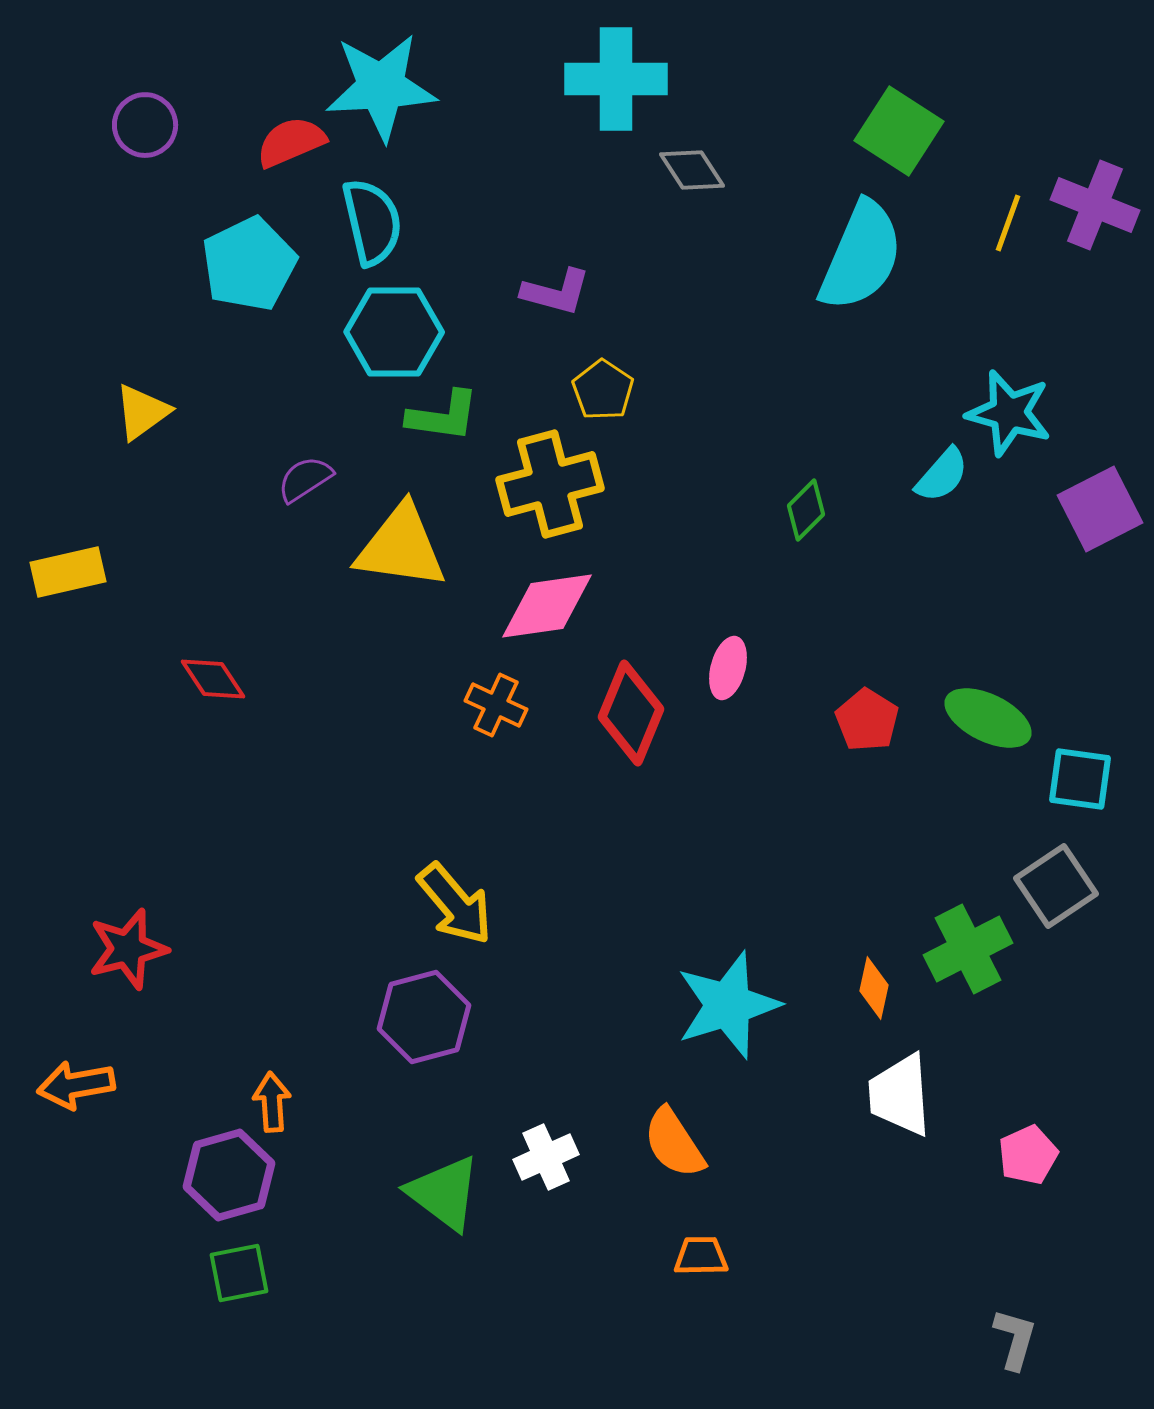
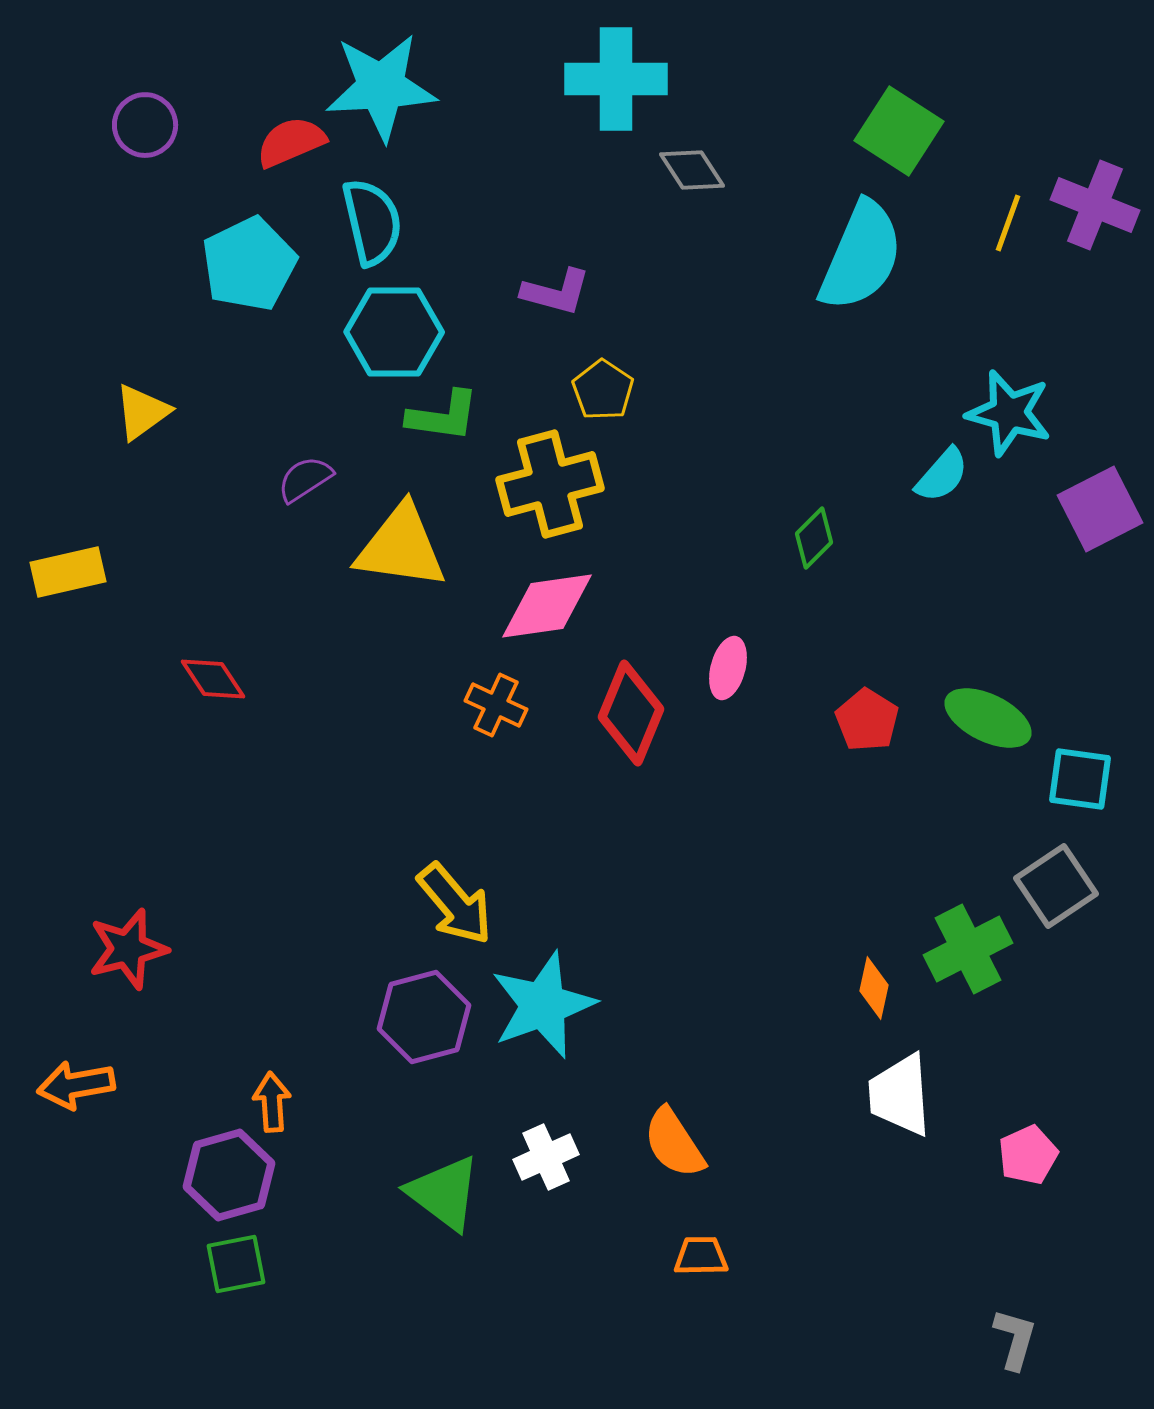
green diamond at (806, 510): moved 8 px right, 28 px down
cyan star at (728, 1005): moved 185 px left; rotated 3 degrees counterclockwise
green square at (239, 1273): moved 3 px left, 9 px up
